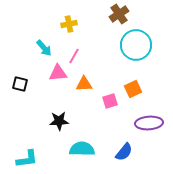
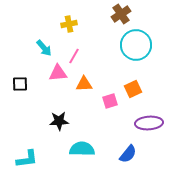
brown cross: moved 2 px right
black square: rotated 14 degrees counterclockwise
blue semicircle: moved 4 px right, 2 px down
